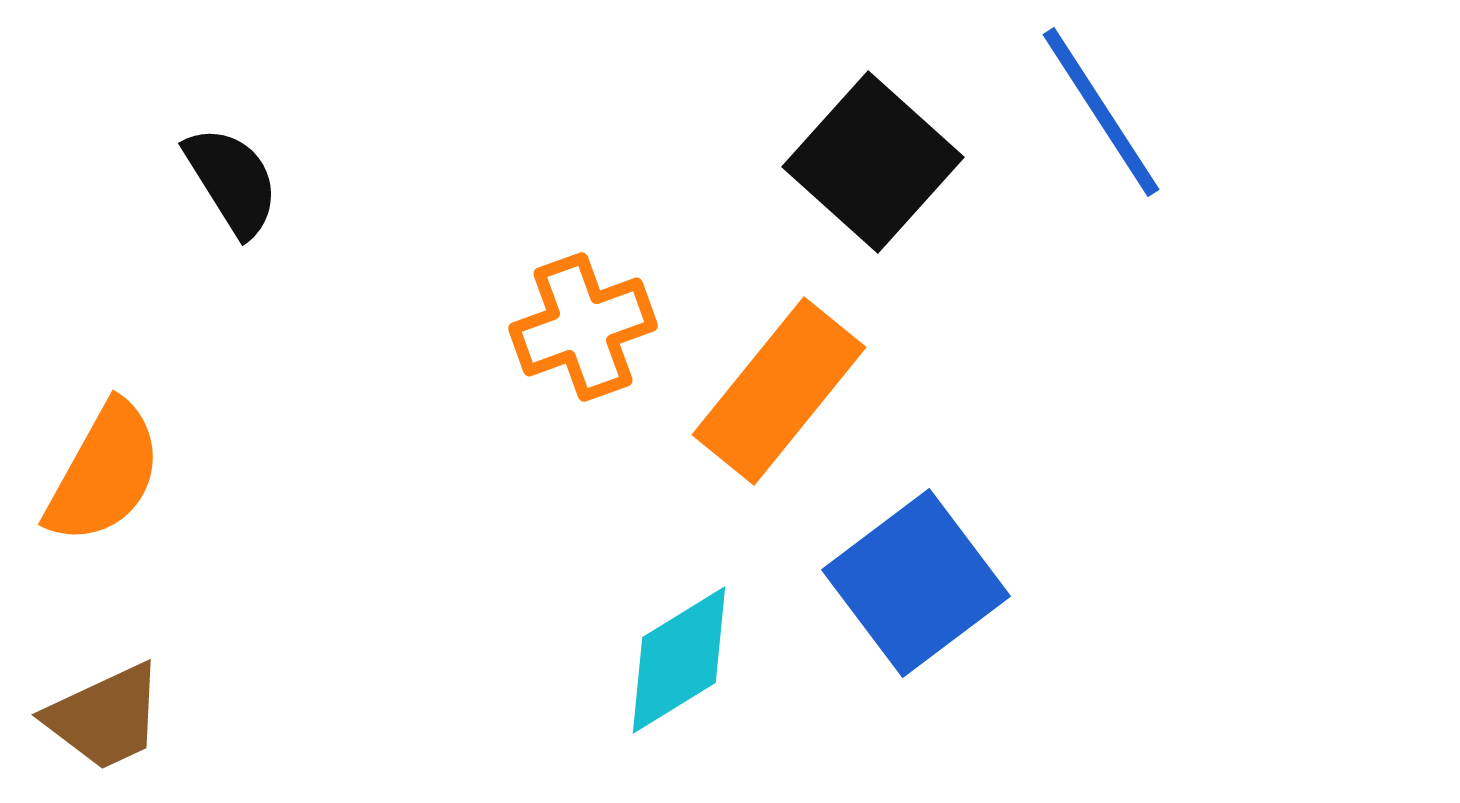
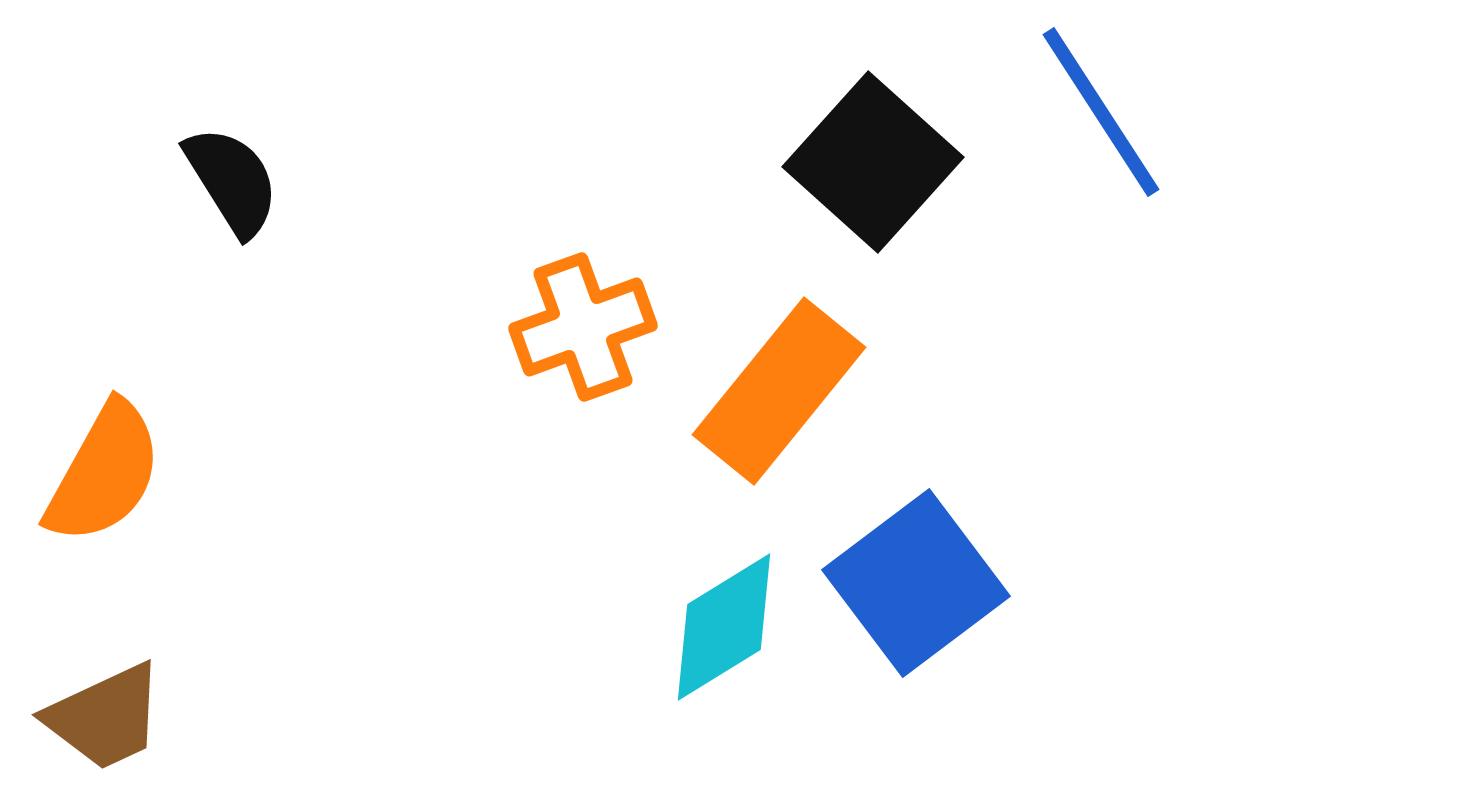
cyan diamond: moved 45 px right, 33 px up
